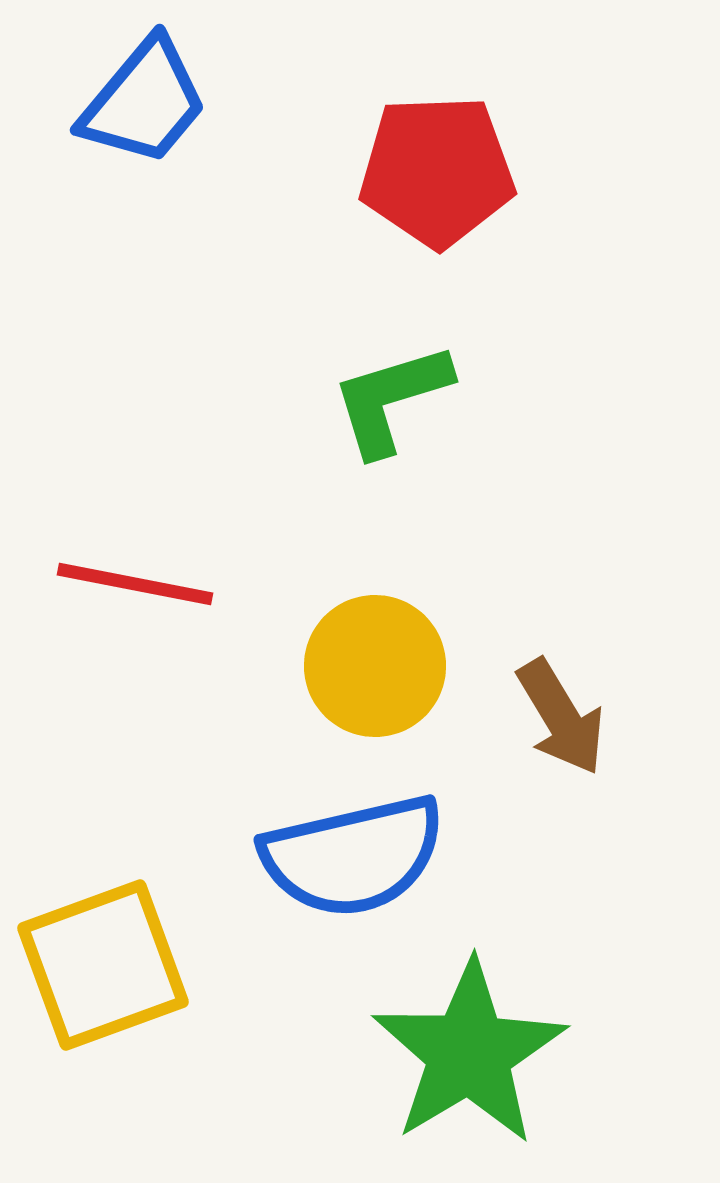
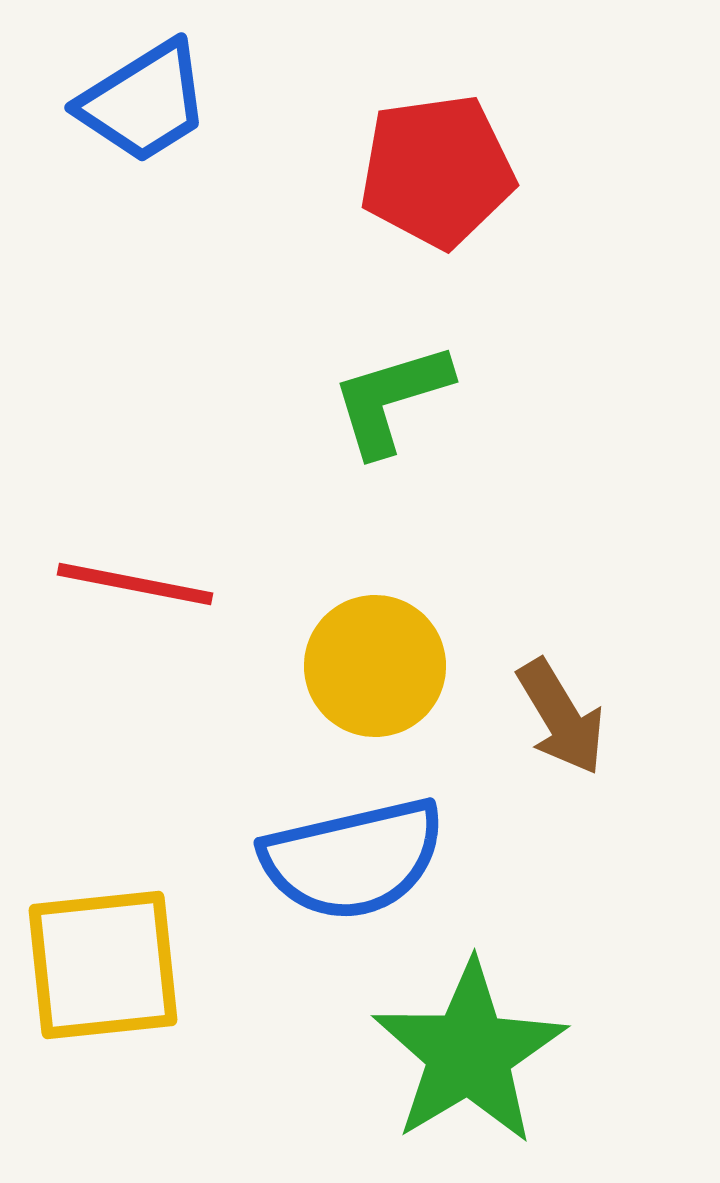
blue trapezoid: rotated 18 degrees clockwise
red pentagon: rotated 6 degrees counterclockwise
blue semicircle: moved 3 px down
yellow square: rotated 14 degrees clockwise
